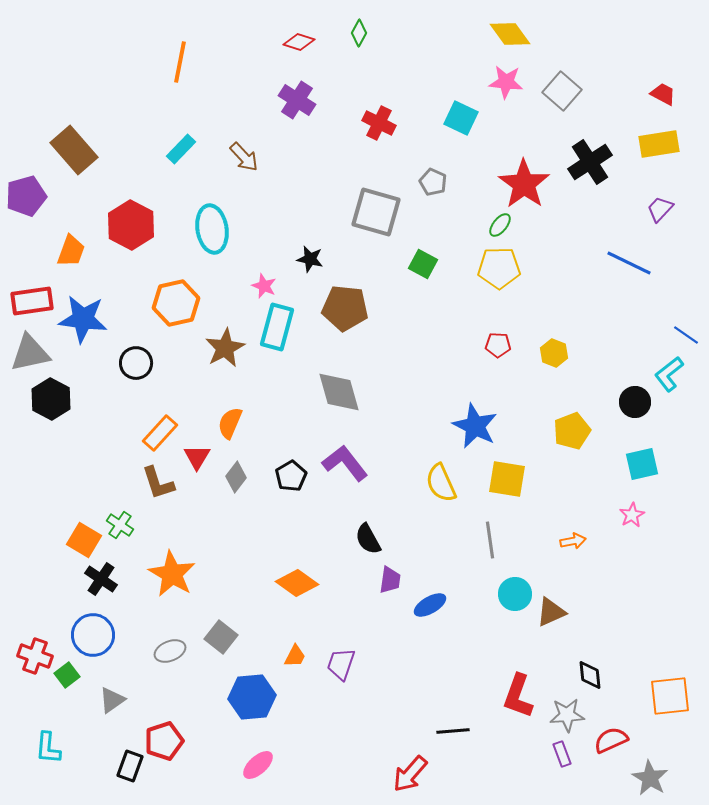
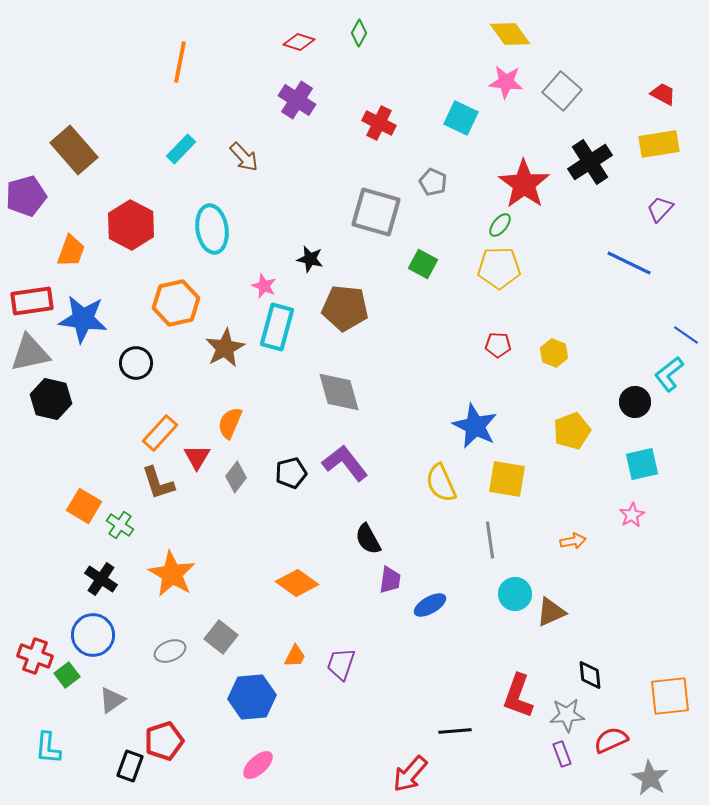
black hexagon at (51, 399): rotated 15 degrees counterclockwise
black pentagon at (291, 476): moved 3 px up; rotated 16 degrees clockwise
orange square at (84, 540): moved 34 px up
black line at (453, 731): moved 2 px right
